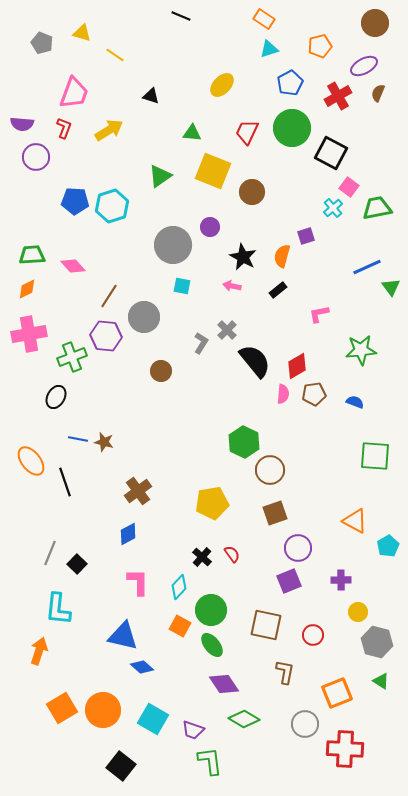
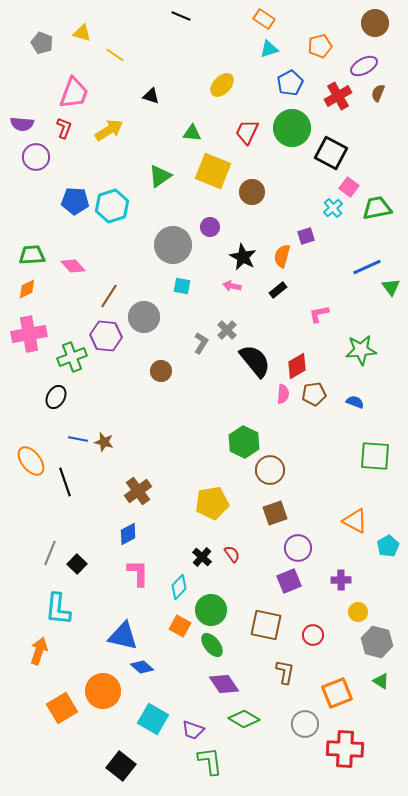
pink L-shape at (138, 582): moved 9 px up
orange circle at (103, 710): moved 19 px up
